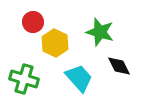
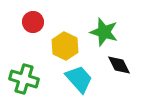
green star: moved 4 px right
yellow hexagon: moved 10 px right, 3 px down
black diamond: moved 1 px up
cyan trapezoid: moved 1 px down
